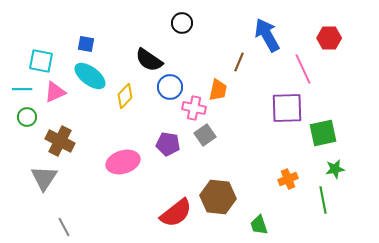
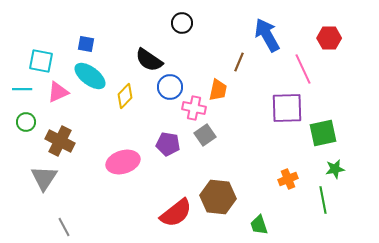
pink triangle: moved 3 px right
green circle: moved 1 px left, 5 px down
